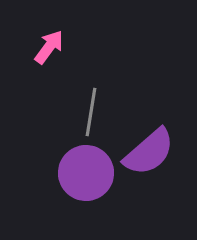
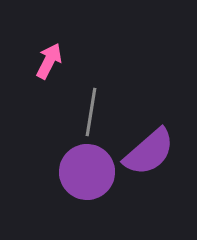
pink arrow: moved 14 px down; rotated 9 degrees counterclockwise
purple circle: moved 1 px right, 1 px up
